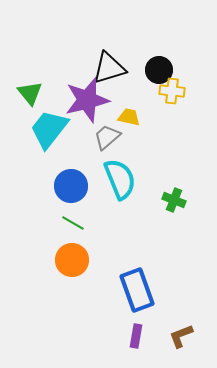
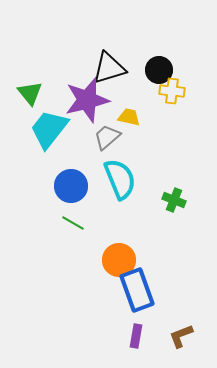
orange circle: moved 47 px right
